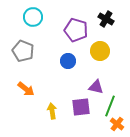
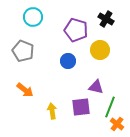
yellow circle: moved 1 px up
orange arrow: moved 1 px left, 1 px down
green line: moved 1 px down
